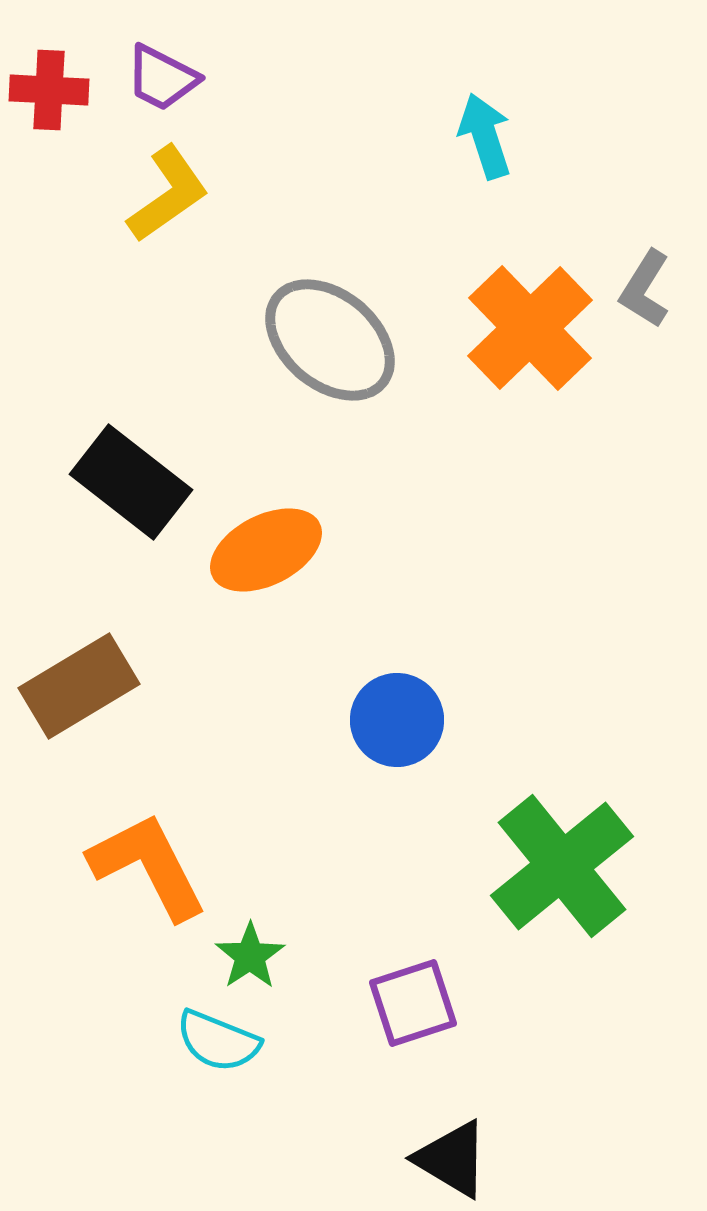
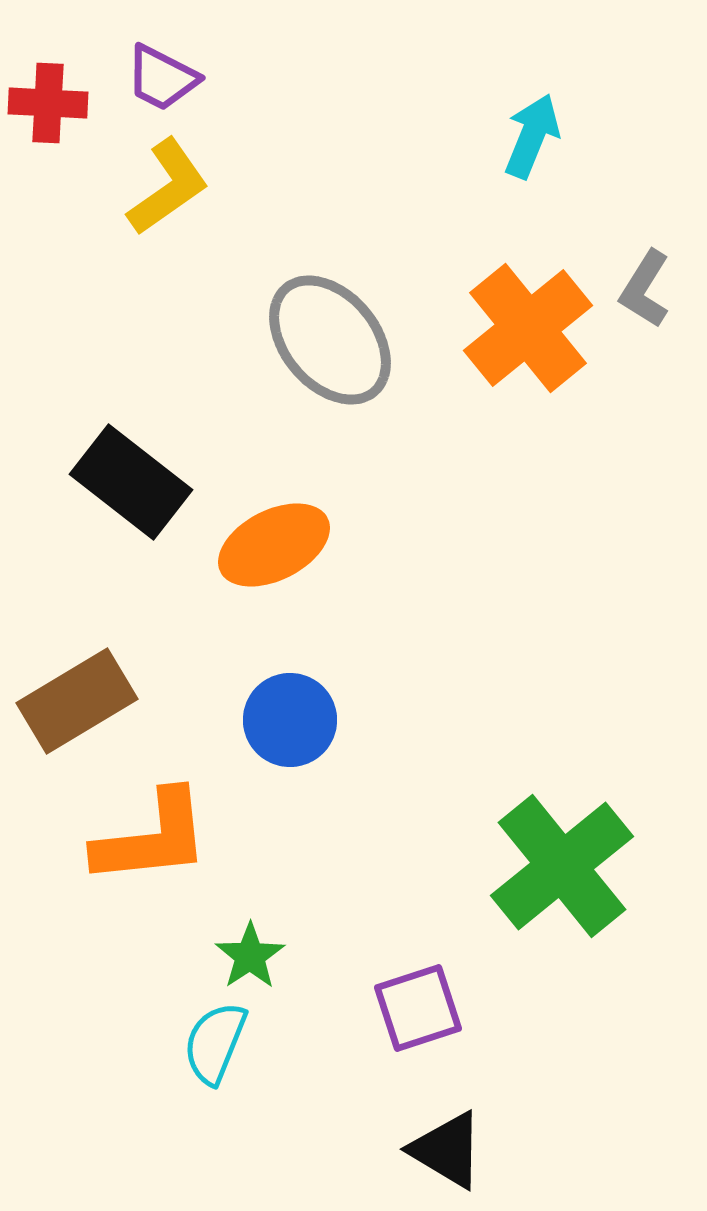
red cross: moved 1 px left, 13 px down
cyan arrow: moved 47 px right; rotated 40 degrees clockwise
yellow L-shape: moved 7 px up
orange cross: moved 2 px left; rotated 5 degrees clockwise
gray ellipse: rotated 10 degrees clockwise
orange ellipse: moved 8 px right, 5 px up
brown rectangle: moved 2 px left, 15 px down
blue circle: moved 107 px left
orange L-shape: moved 4 px right, 28 px up; rotated 111 degrees clockwise
purple square: moved 5 px right, 5 px down
cyan semicircle: moved 3 px left, 2 px down; rotated 90 degrees clockwise
black triangle: moved 5 px left, 9 px up
